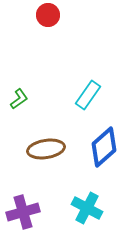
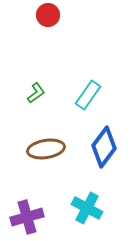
green L-shape: moved 17 px right, 6 px up
blue diamond: rotated 12 degrees counterclockwise
purple cross: moved 4 px right, 5 px down
